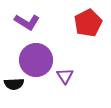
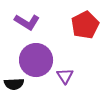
red pentagon: moved 3 px left, 2 px down
